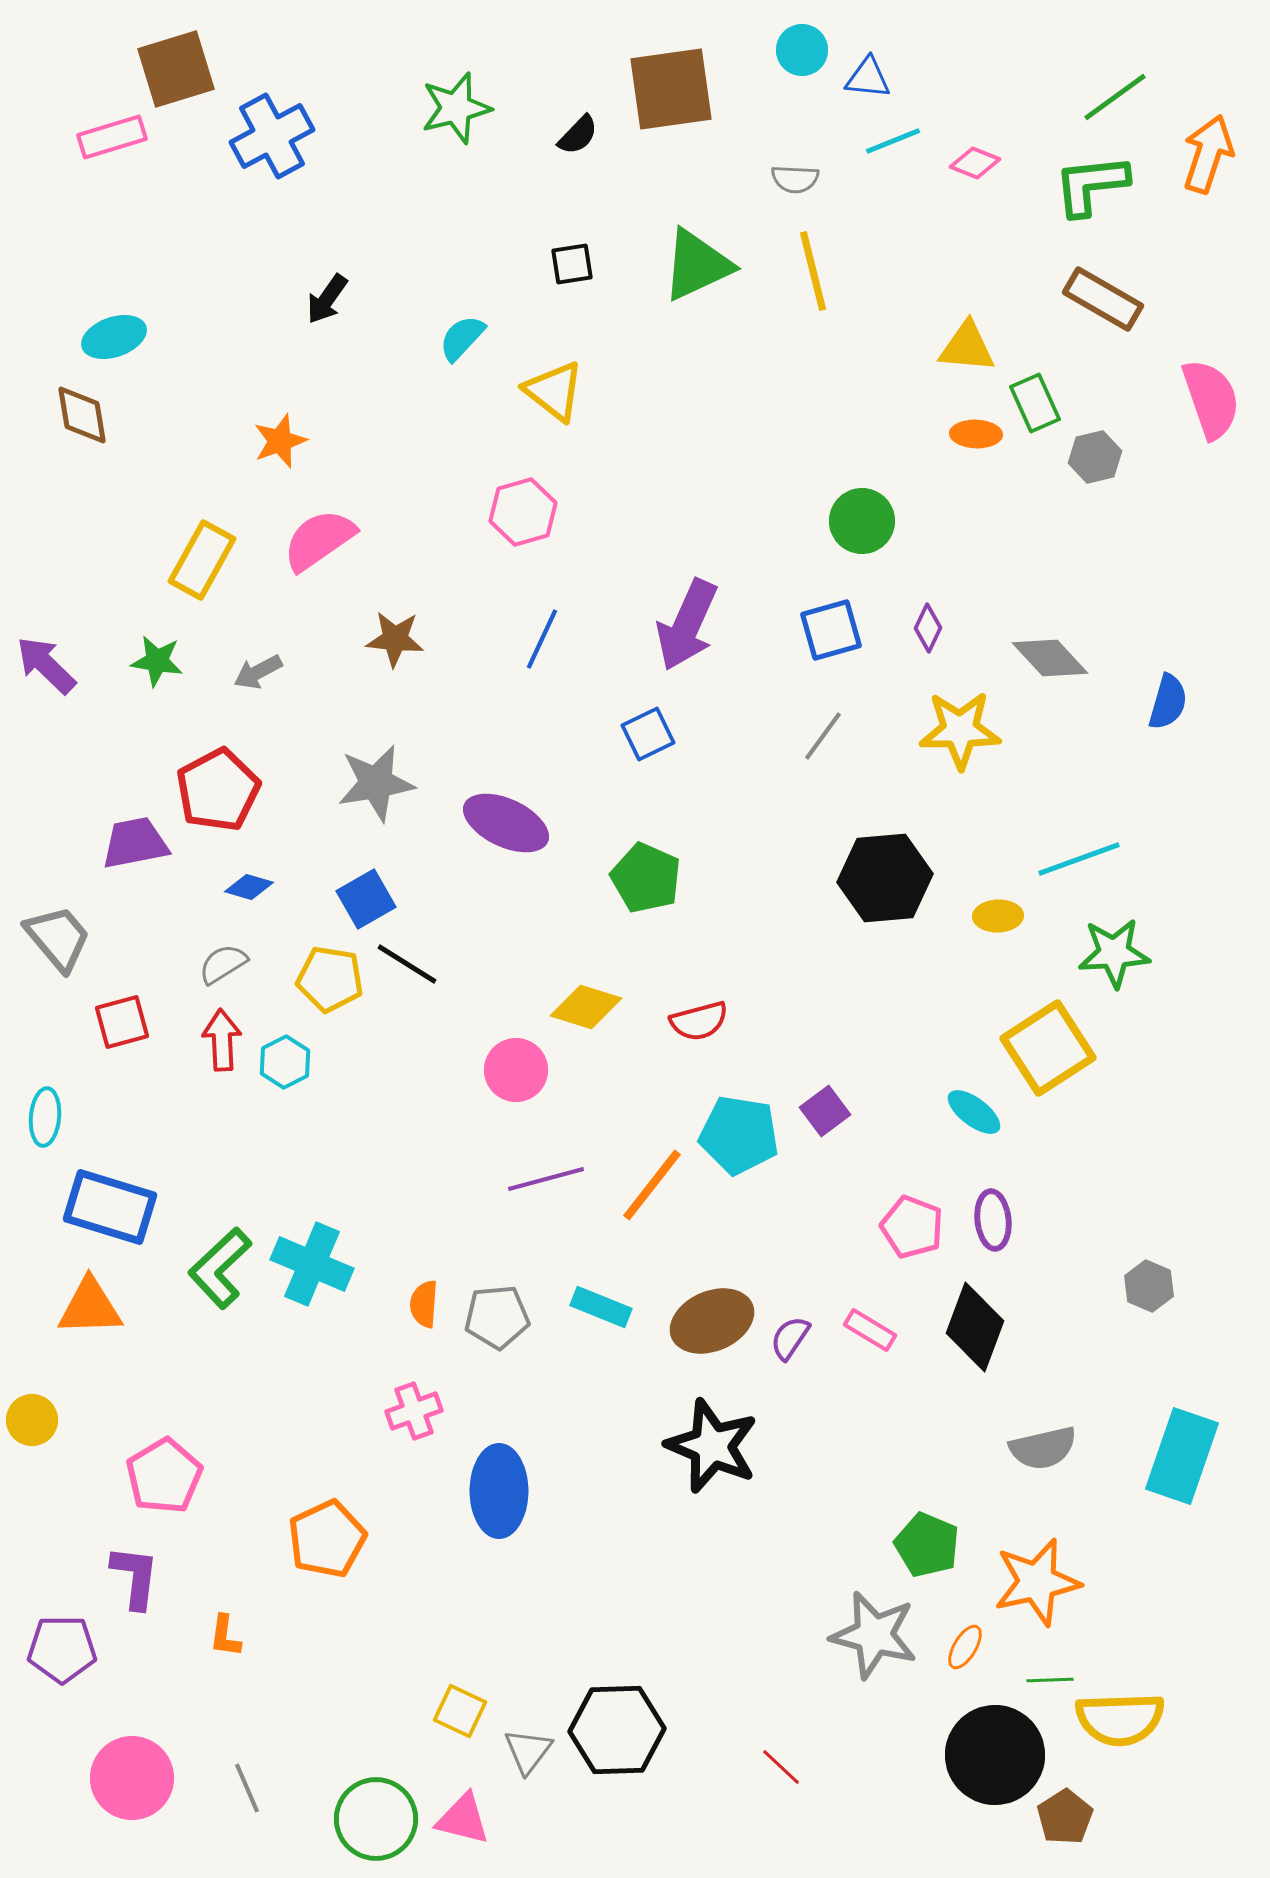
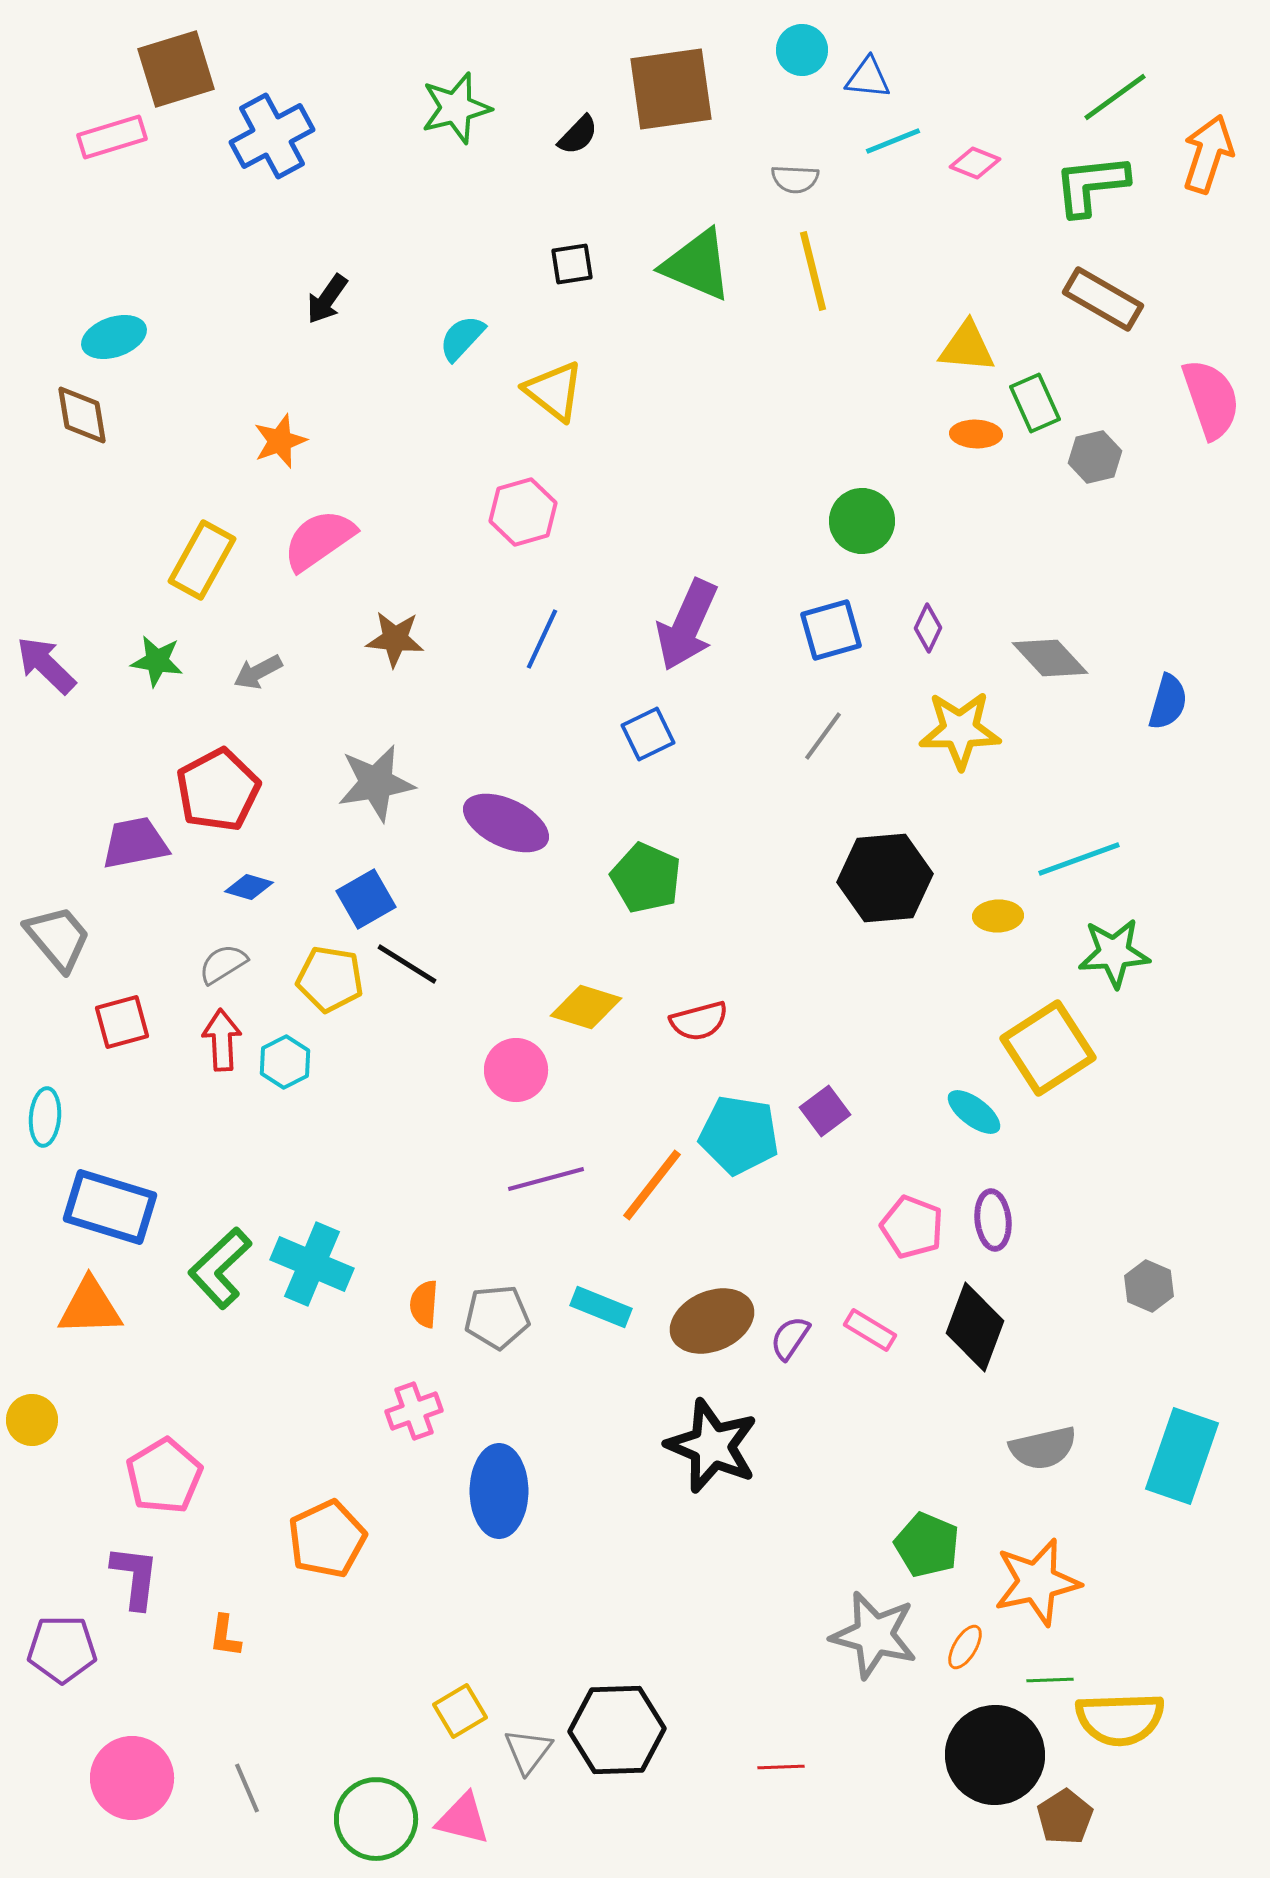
green triangle at (697, 265): rotated 48 degrees clockwise
yellow square at (460, 1711): rotated 34 degrees clockwise
red line at (781, 1767): rotated 45 degrees counterclockwise
